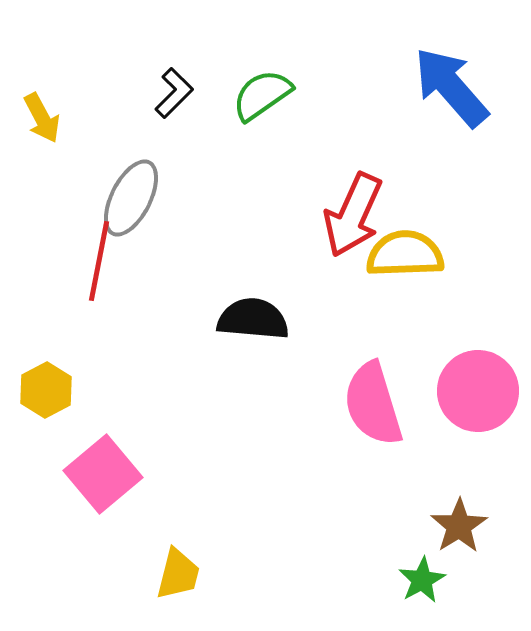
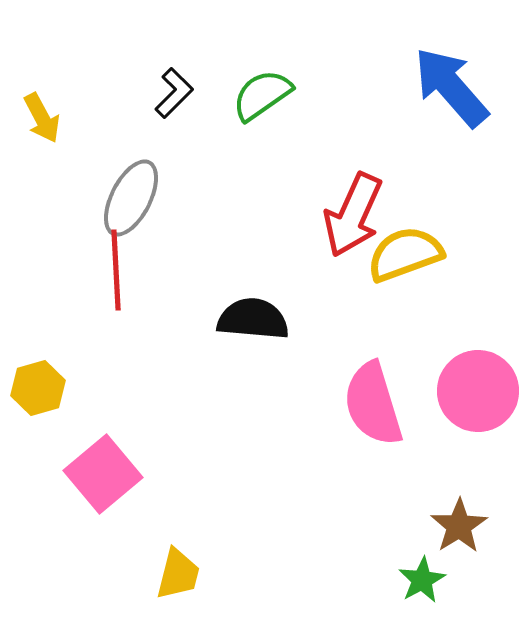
yellow semicircle: rotated 18 degrees counterclockwise
red line: moved 17 px right, 9 px down; rotated 14 degrees counterclockwise
yellow hexagon: moved 8 px left, 2 px up; rotated 12 degrees clockwise
